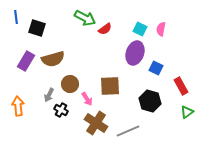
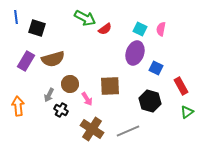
brown cross: moved 4 px left, 6 px down
